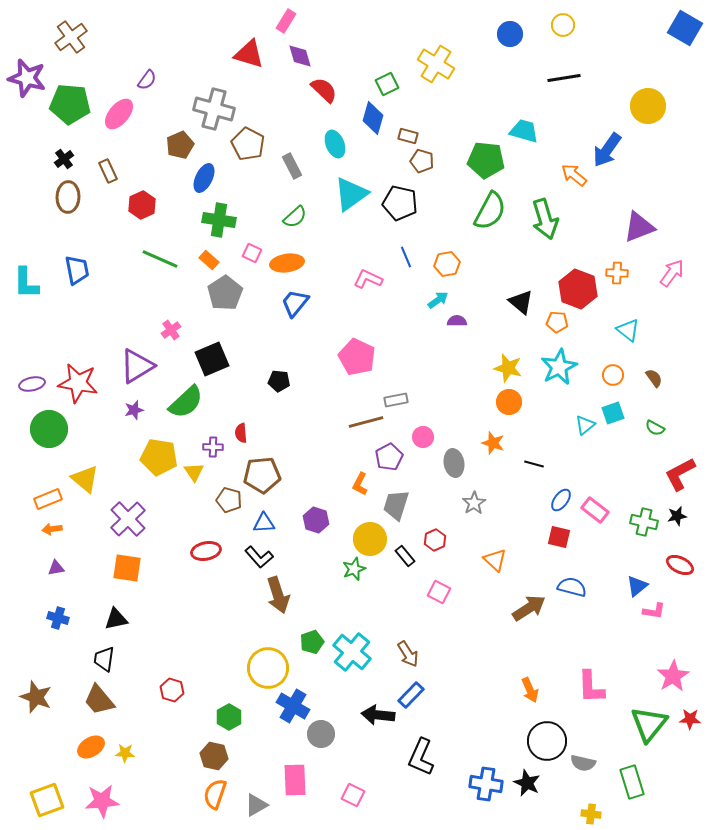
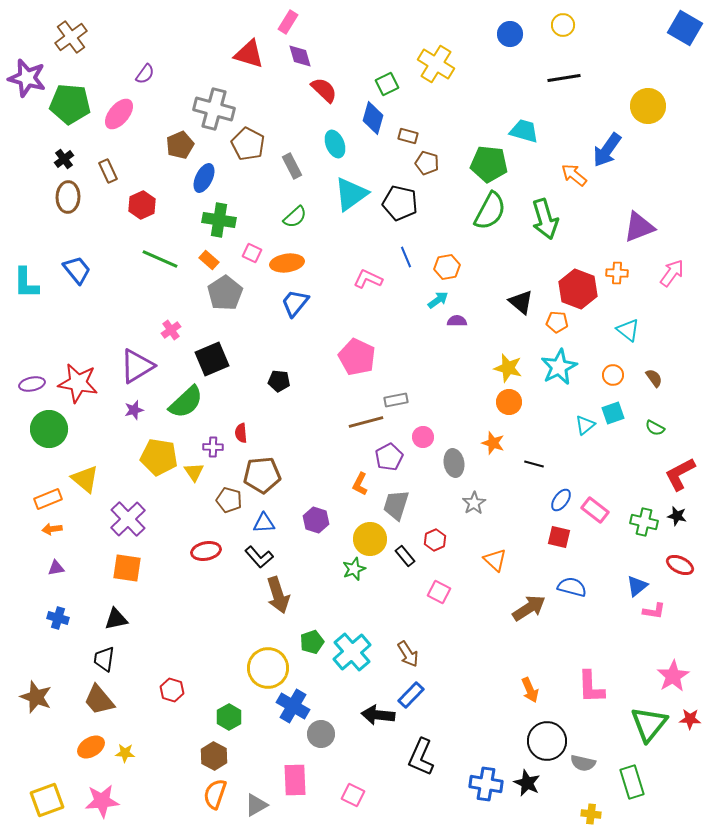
pink rectangle at (286, 21): moved 2 px right, 1 px down
purple semicircle at (147, 80): moved 2 px left, 6 px up
green pentagon at (486, 160): moved 3 px right, 4 px down
brown pentagon at (422, 161): moved 5 px right, 2 px down
orange hexagon at (447, 264): moved 3 px down
blue trapezoid at (77, 270): rotated 28 degrees counterclockwise
black star at (677, 516): rotated 24 degrees clockwise
cyan cross at (352, 652): rotated 9 degrees clockwise
brown hexagon at (214, 756): rotated 16 degrees clockwise
